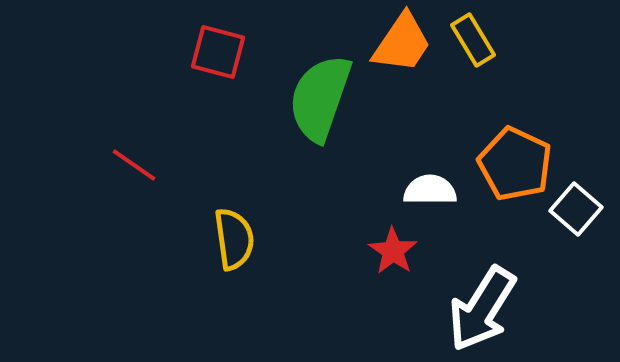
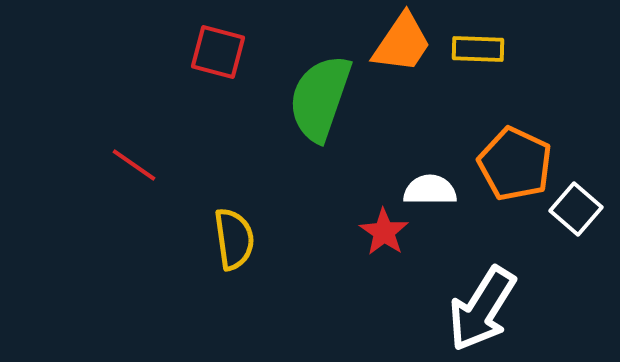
yellow rectangle: moved 5 px right, 9 px down; rotated 57 degrees counterclockwise
red star: moved 9 px left, 19 px up
